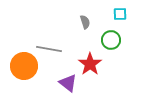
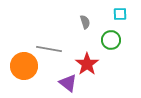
red star: moved 3 px left
